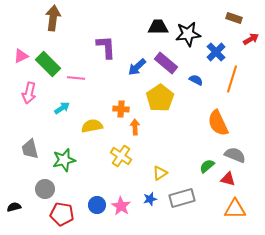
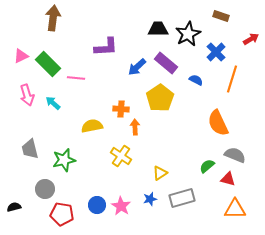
brown rectangle: moved 13 px left, 2 px up
black trapezoid: moved 2 px down
black star: rotated 20 degrees counterclockwise
purple L-shape: rotated 90 degrees clockwise
pink arrow: moved 2 px left, 2 px down; rotated 30 degrees counterclockwise
cyan arrow: moved 9 px left, 5 px up; rotated 105 degrees counterclockwise
